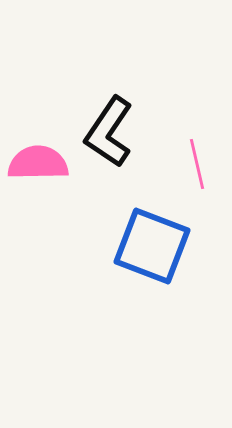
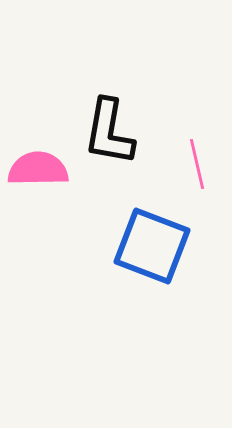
black L-shape: rotated 24 degrees counterclockwise
pink semicircle: moved 6 px down
